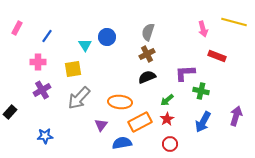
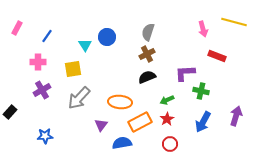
green arrow: rotated 16 degrees clockwise
